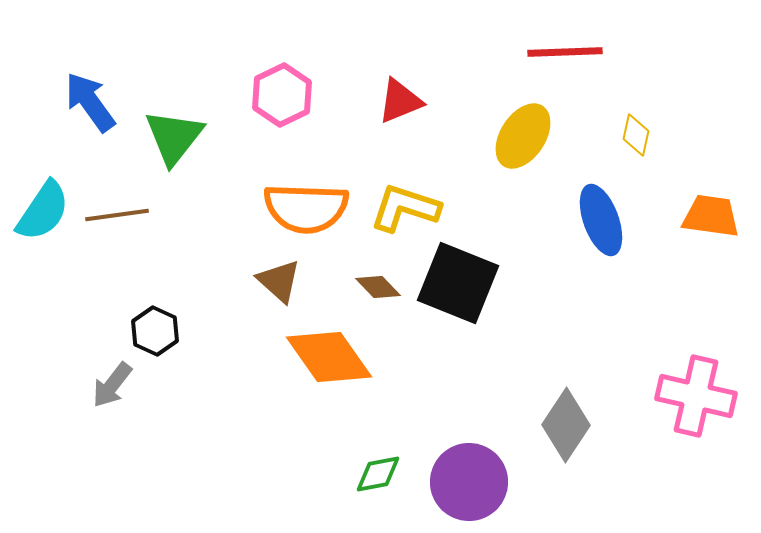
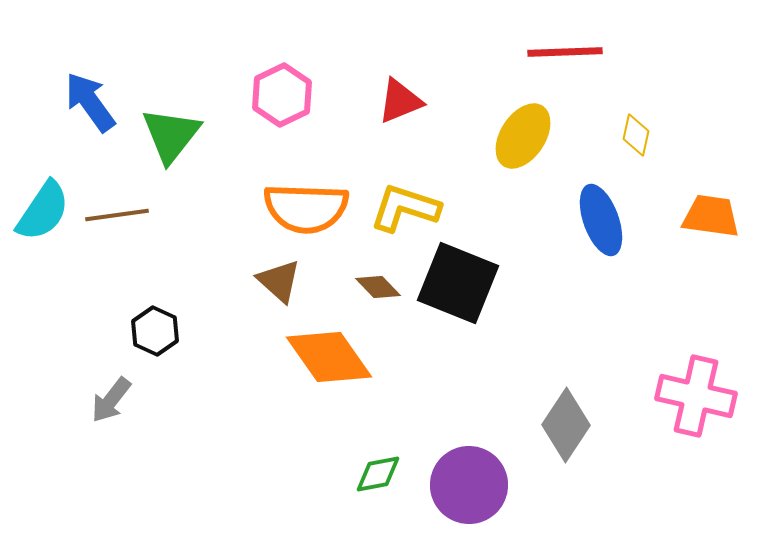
green triangle: moved 3 px left, 2 px up
gray arrow: moved 1 px left, 15 px down
purple circle: moved 3 px down
